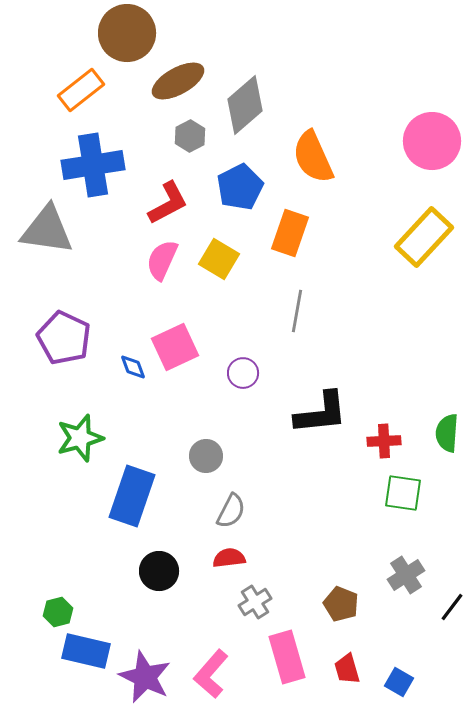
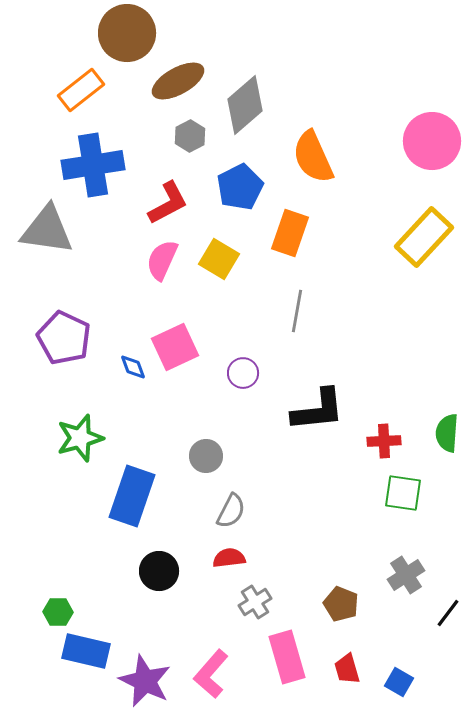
black L-shape at (321, 413): moved 3 px left, 3 px up
black line at (452, 607): moved 4 px left, 6 px down
green hexagon at (58, 612): rotated 16 degrees clockwise
purple star at (145, 677): moved 4 px down
